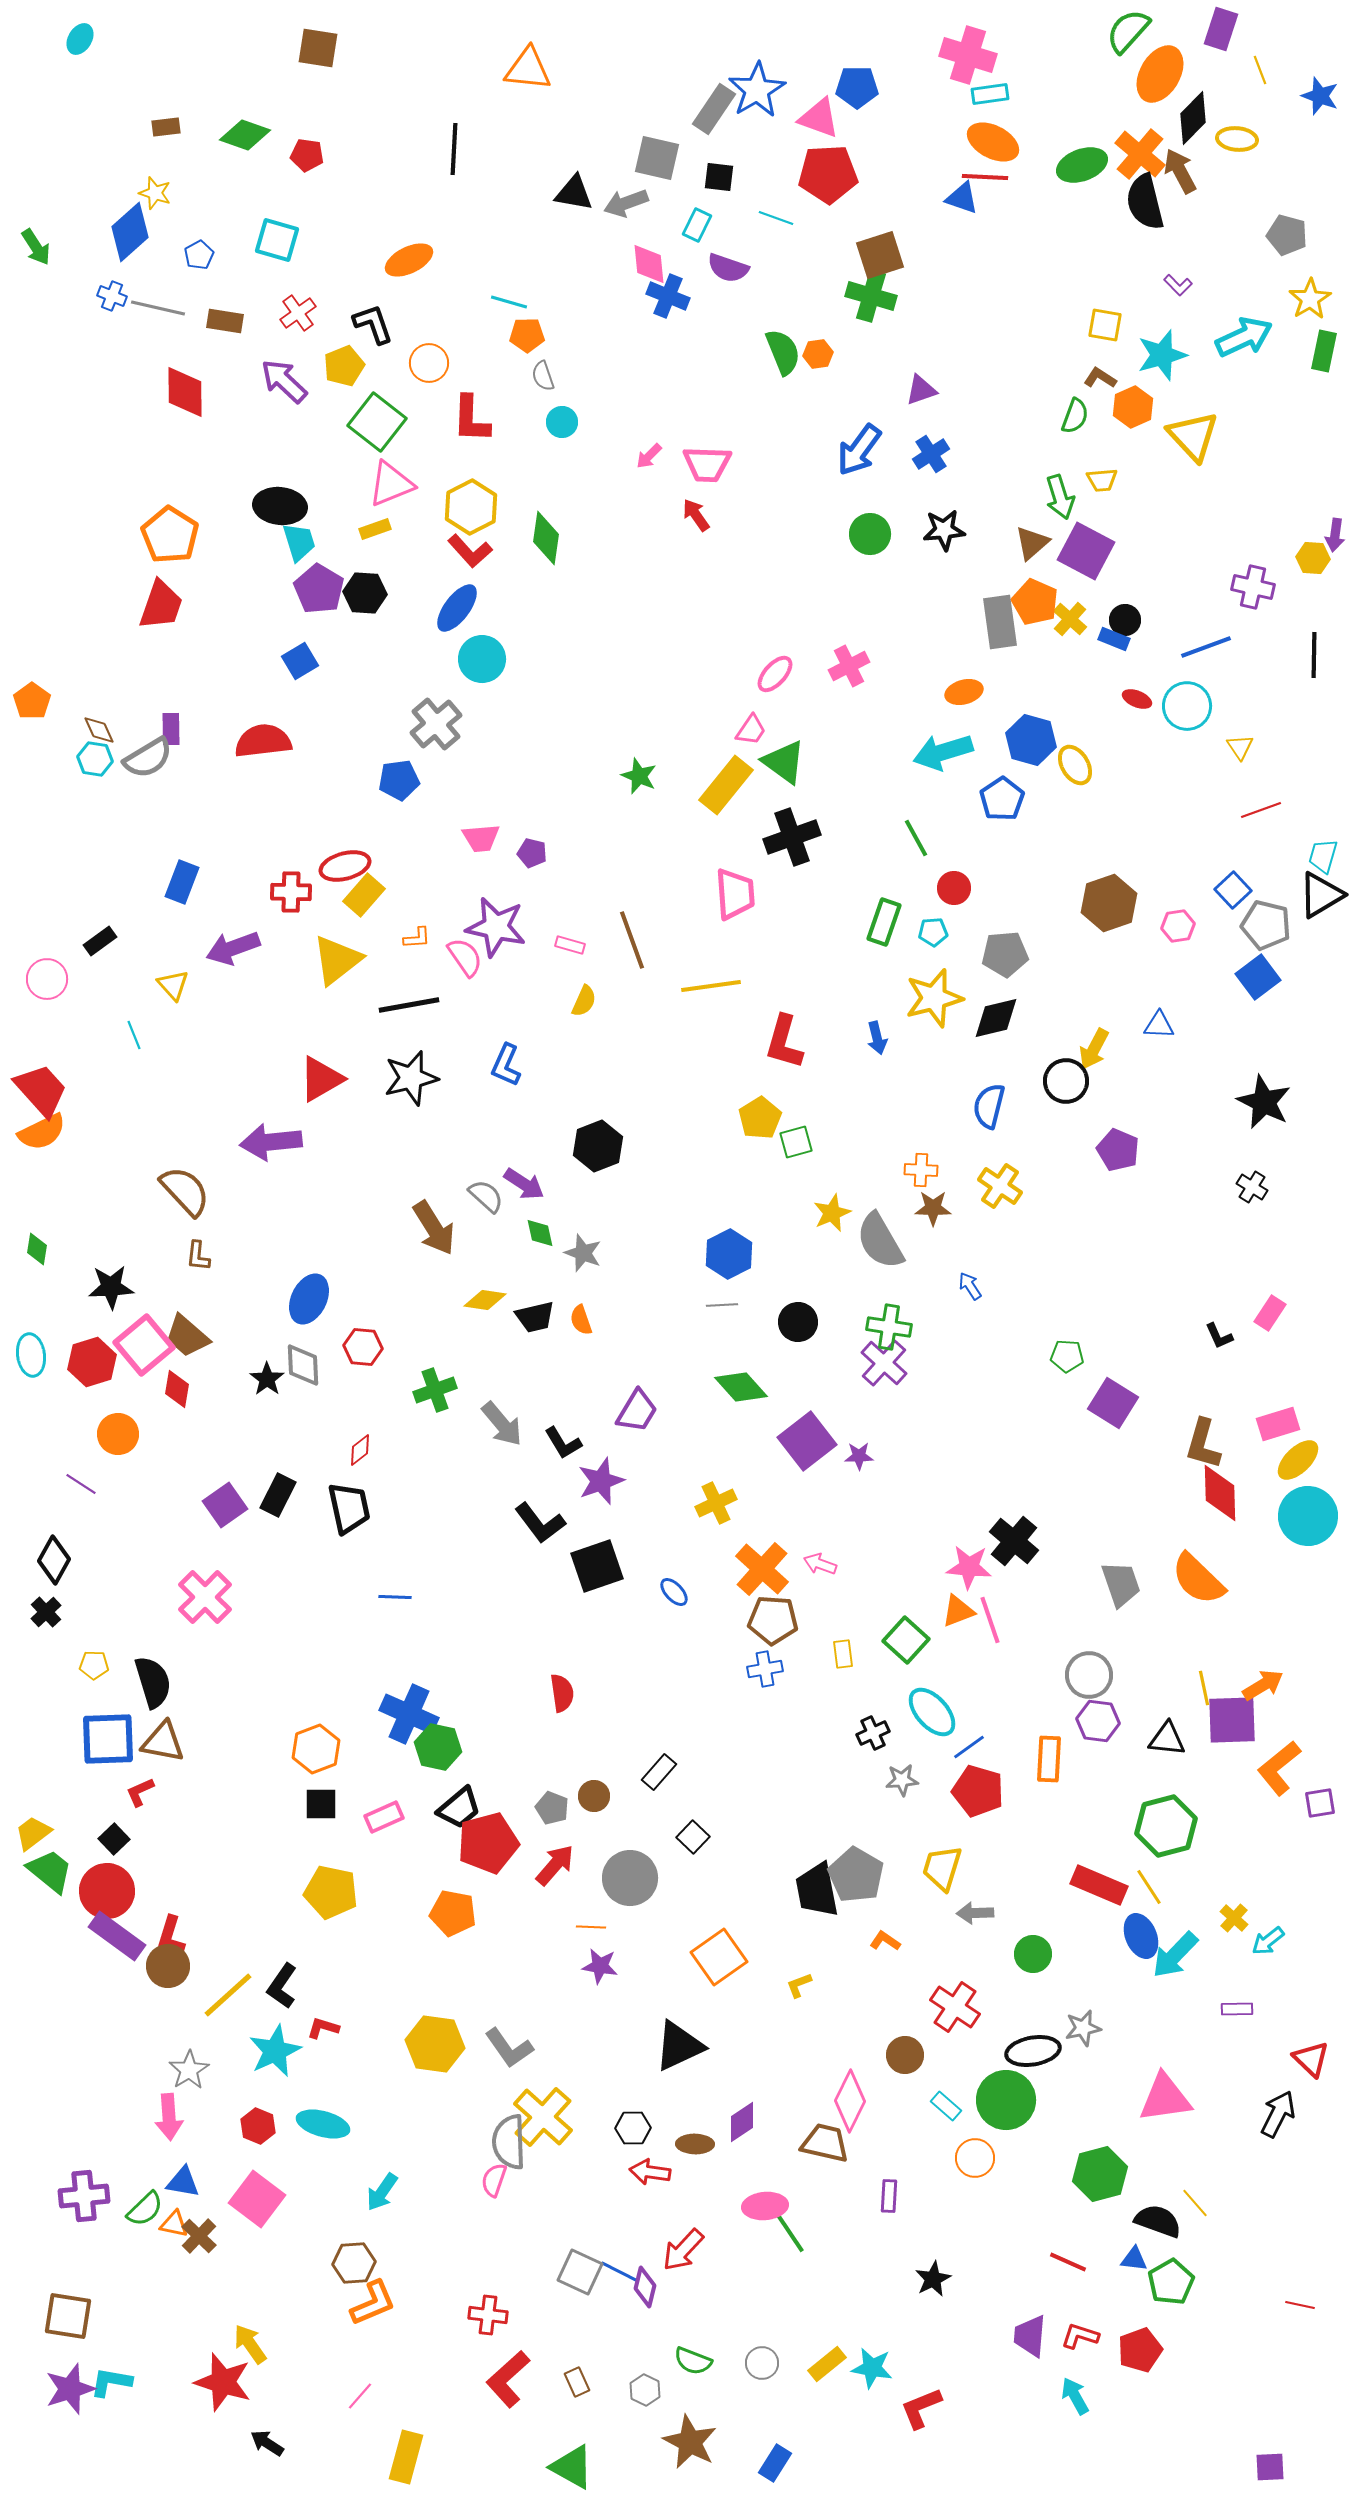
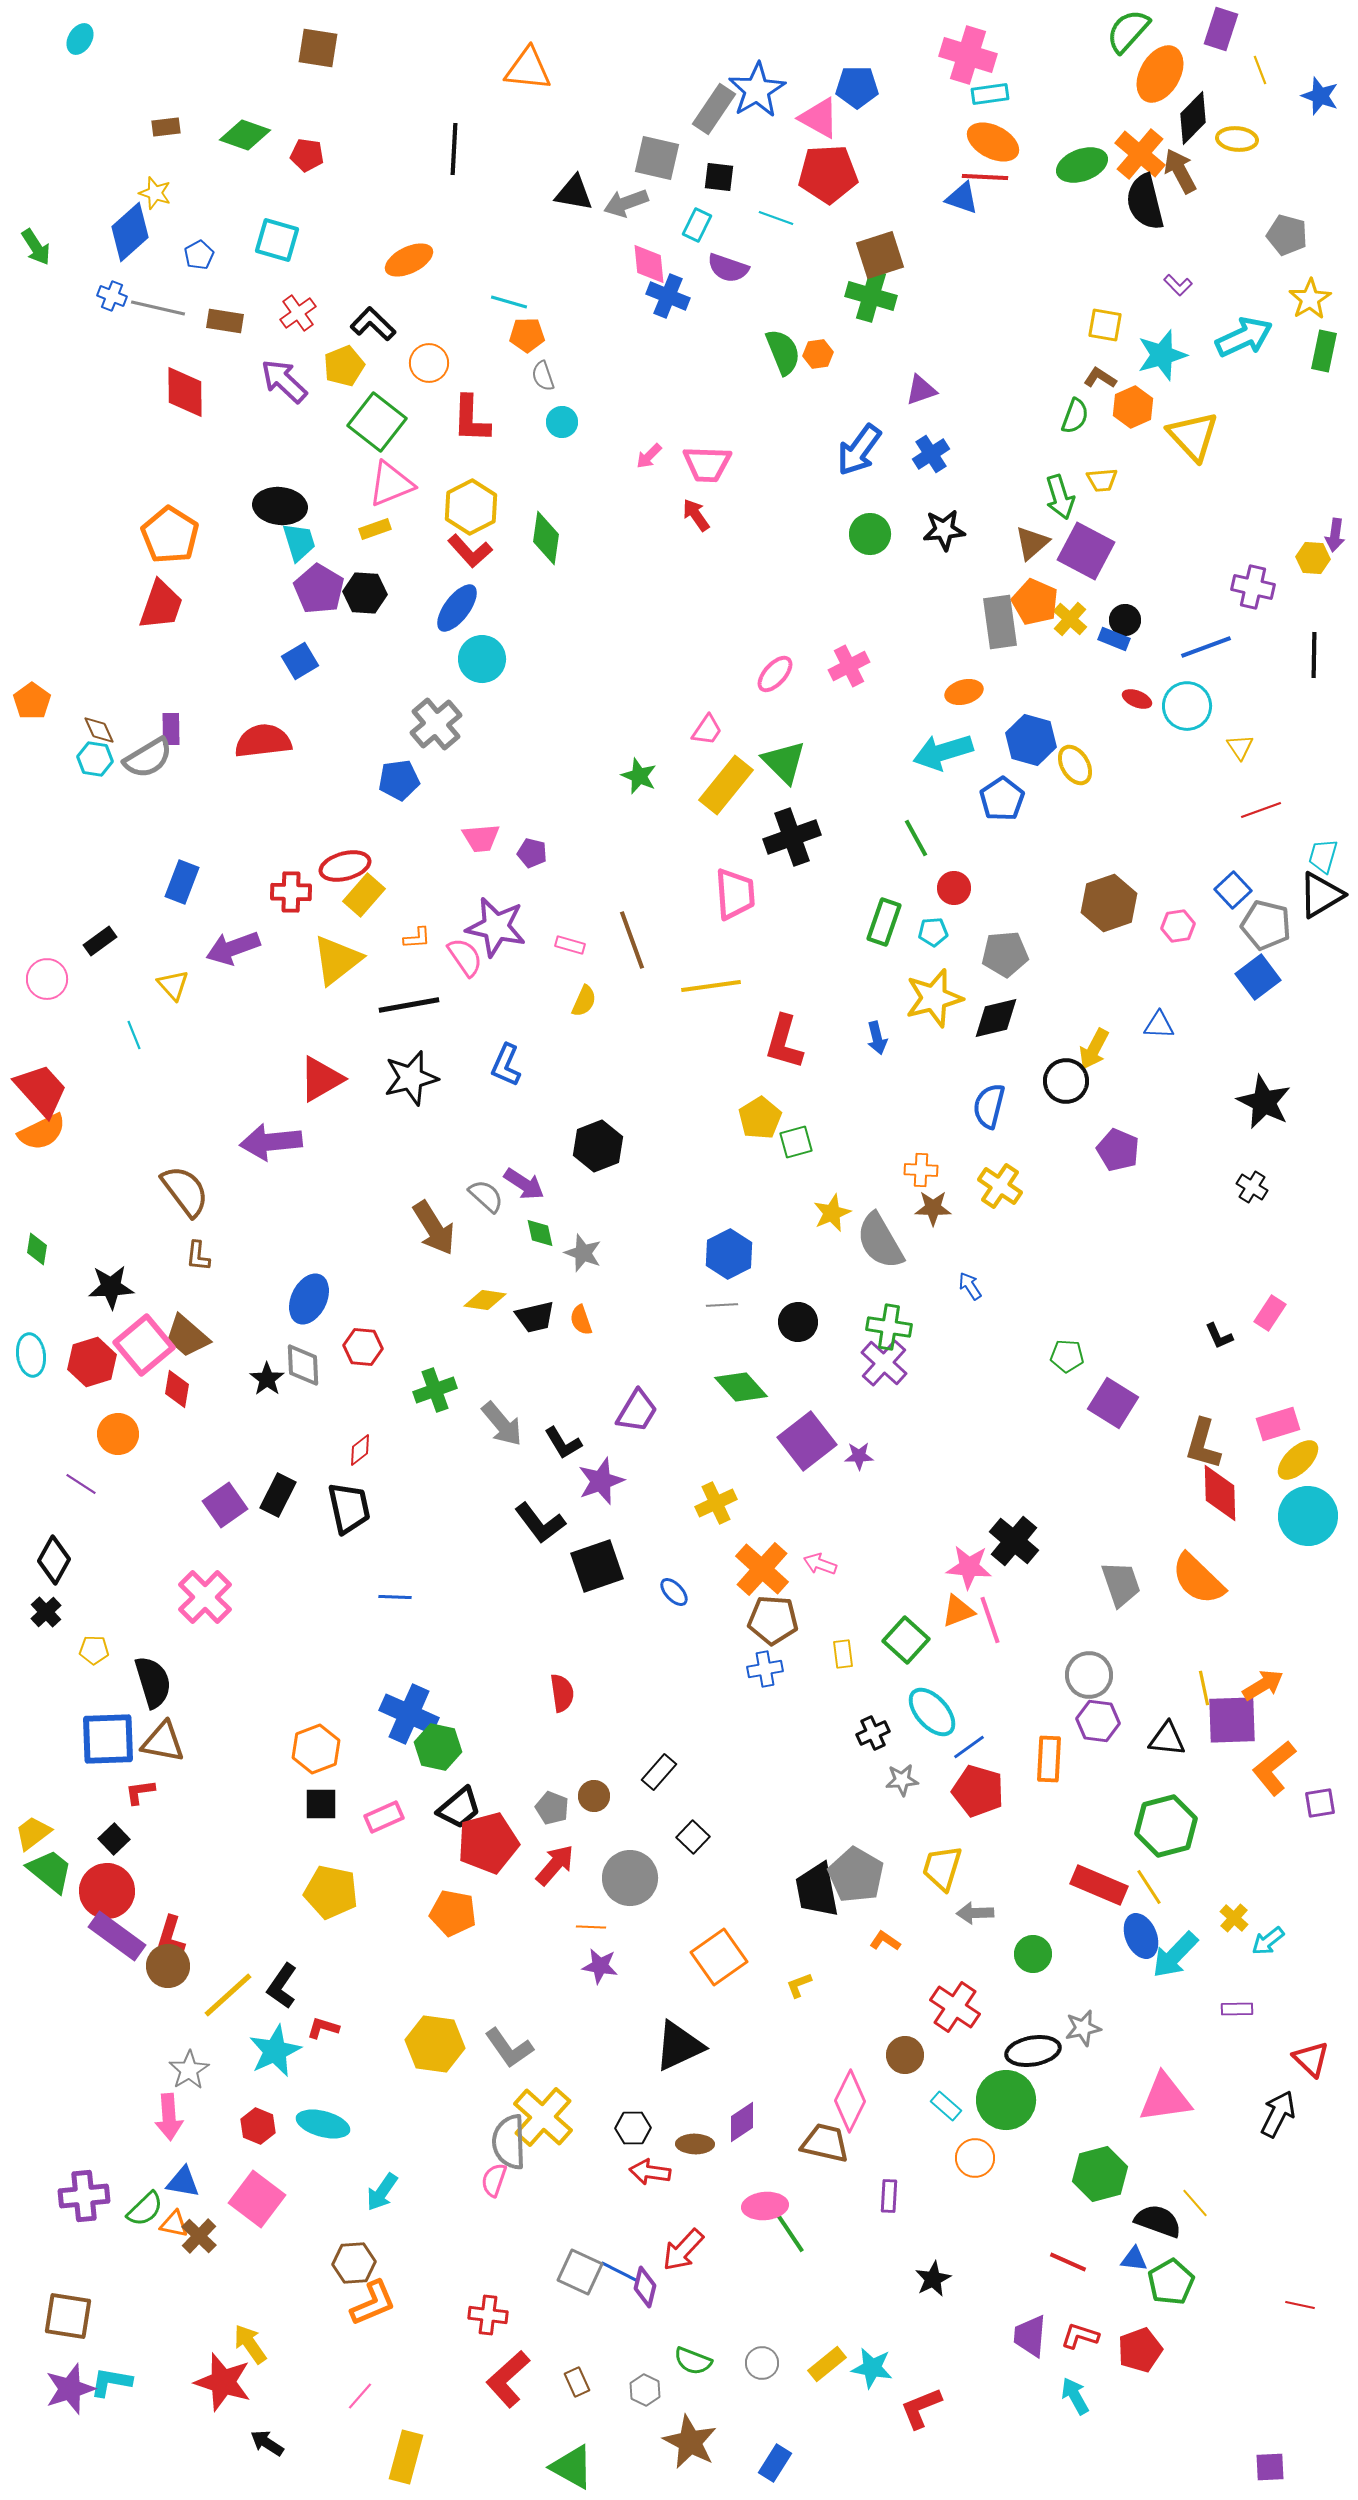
pink triangle at (819, 118): rotated 9 degrees clockwise
black L-shape at (373, 324): rotated 27 degrees counterclockwise
pink trapezoid at (751, 730): moved 44 px left
green triangle at (784, 762): rotated 9 degrees clockwise
brown semicircle at (185, 1191): rotated 6 degrees clockwise
yellow pentagon at (94, 1665): moved 15 px up
orange L-shape at (1279, 1768): moved 5 px left
red L-shape at (140, 1792): rotated 16 degrees clockwise
